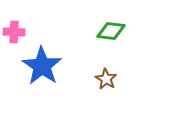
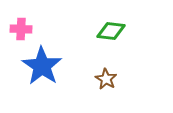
pink cross: moved 7 px right, 3 px up
